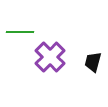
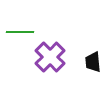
black trapezoid: rotated 20 degrees counterclockwise
